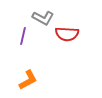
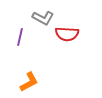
purple line: moved 3 px left, 1 px down
orange L-shape: moved 1 px right, 2 px down
